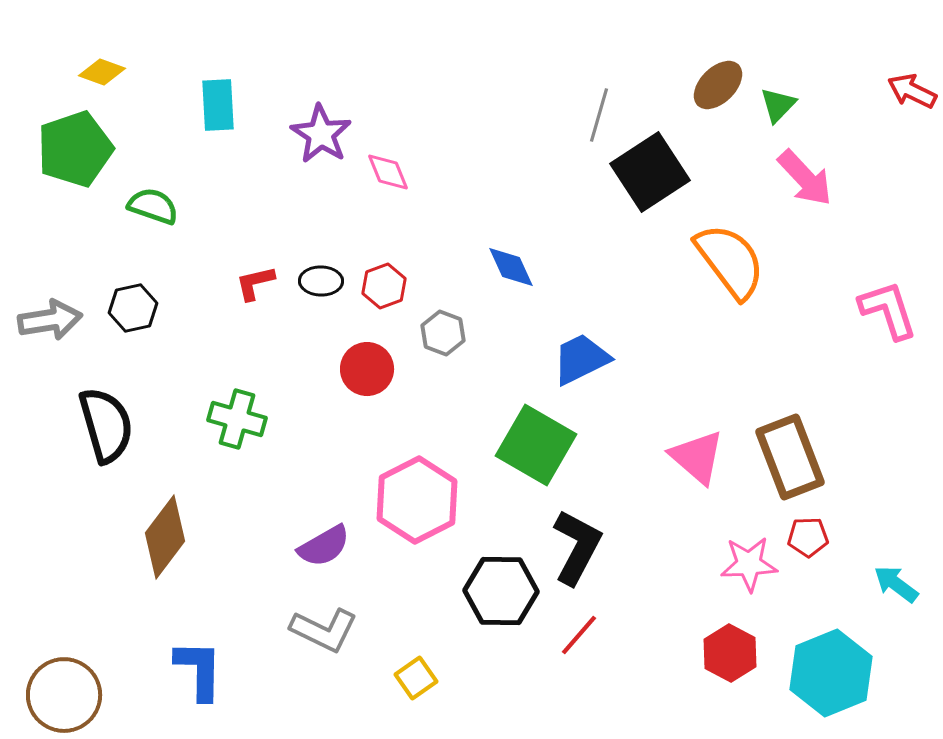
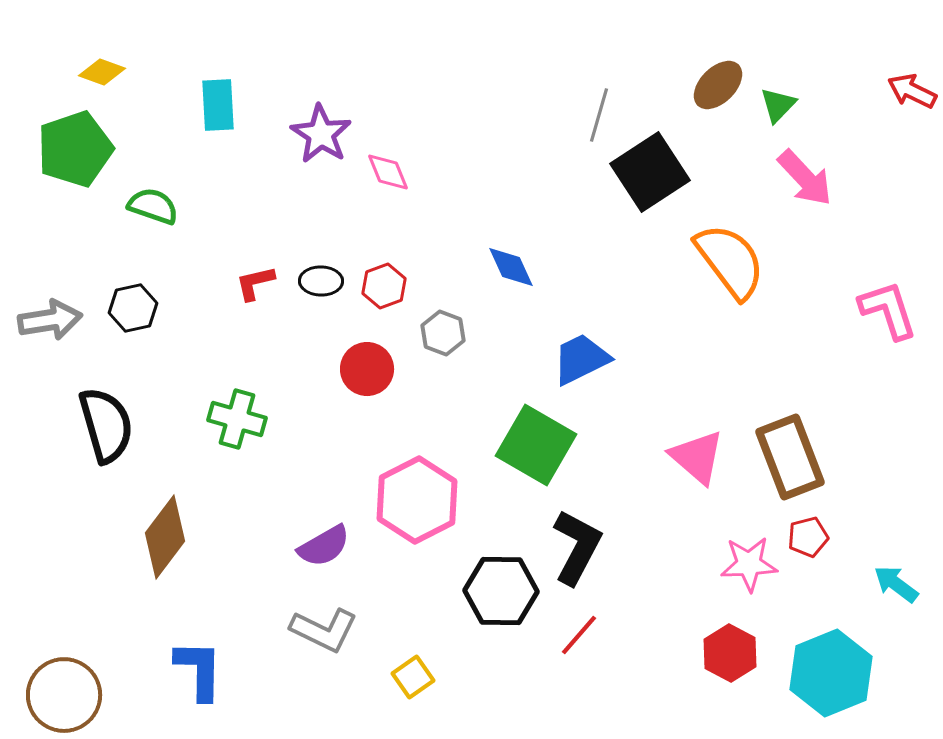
red pentagon at (808, 537): rotated 12 degrees counterclockwise
yellow square at (416, 678): moved 3 px left, 1 px up
